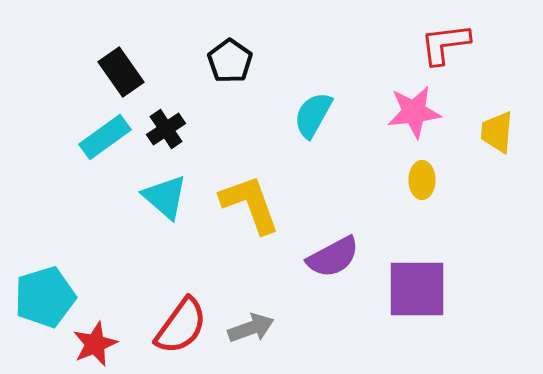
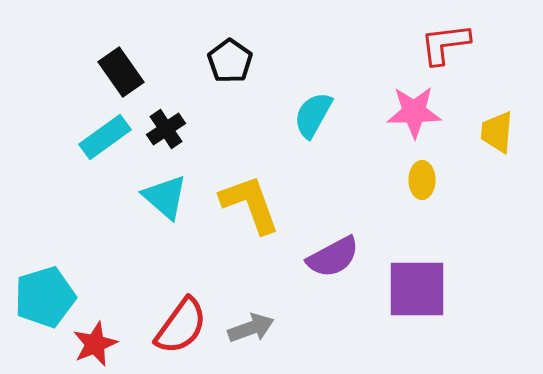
pink star: rotated 6 degrees clockwise
